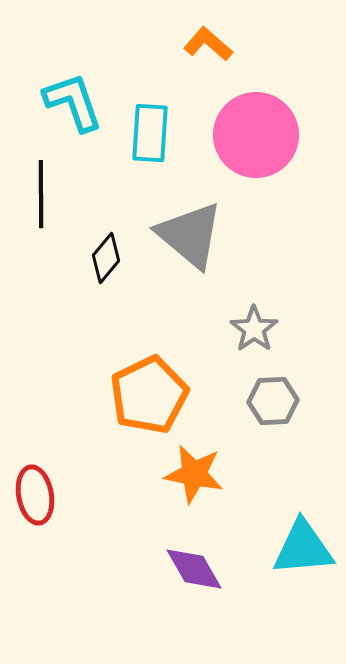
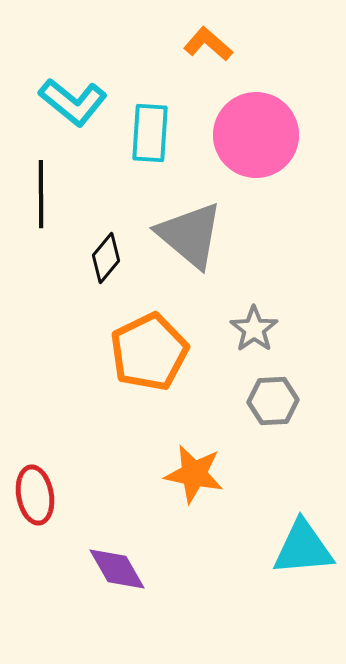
cyan L-shape: rotated 148 degrees clockwise
orange pentagon: moved 43 px up
purple diamond: moved 77 px left
